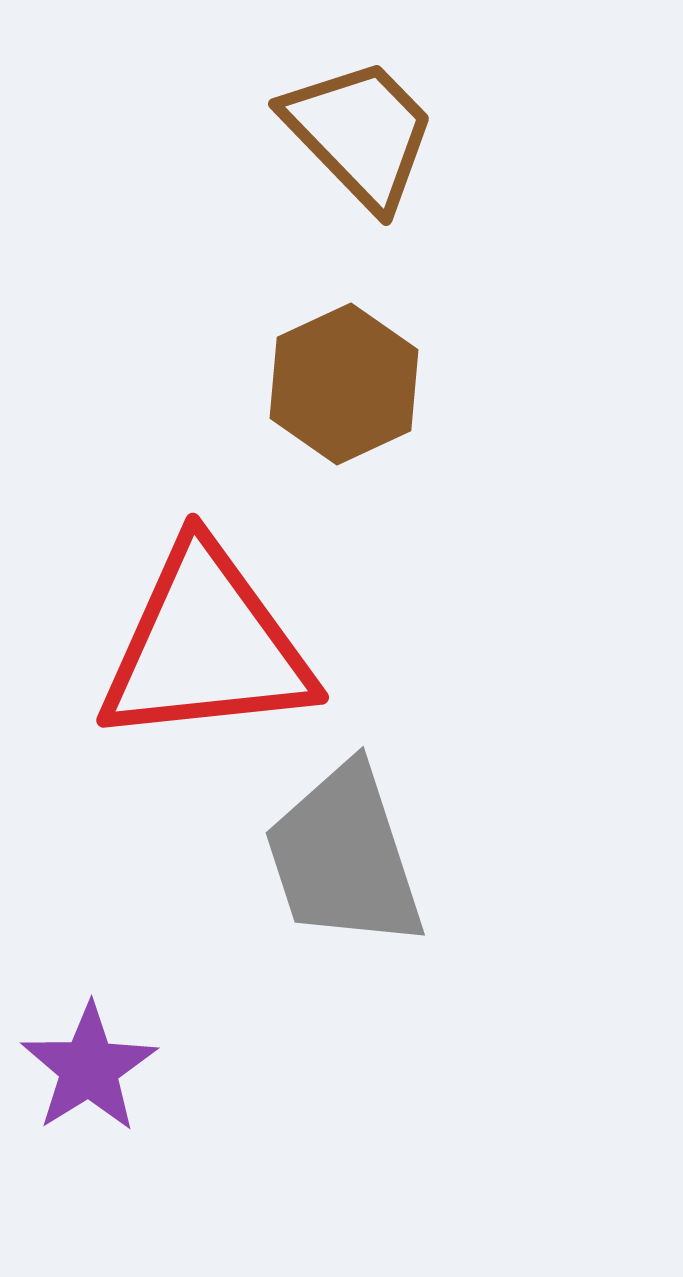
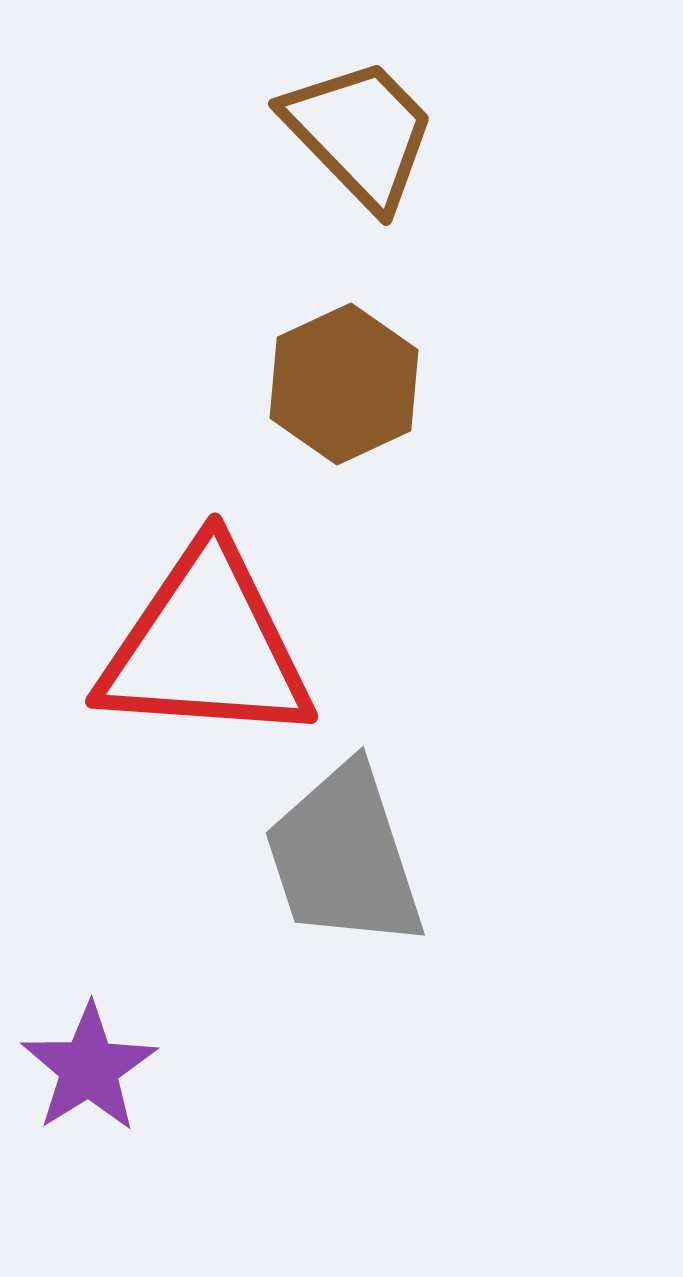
red triangle: rotated 10 degrees clockwise
